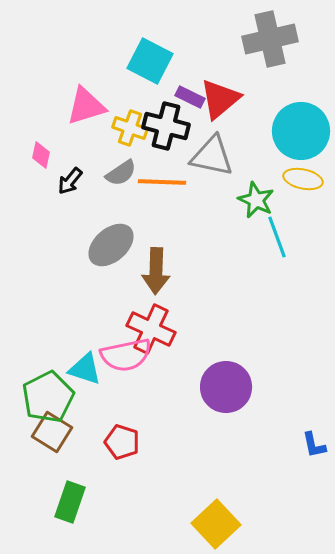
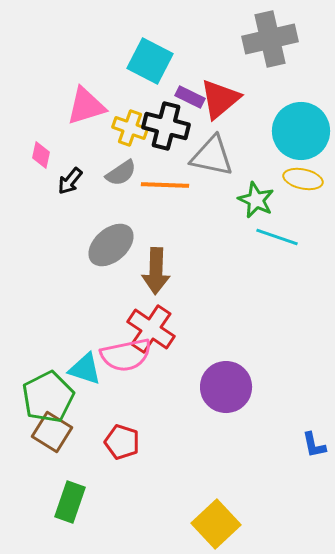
orange line: moved 3 px right, 3 px down
cyan line: rotated 51 degrees counterclockwise
red cross: rotated 9 degrees clockwise
